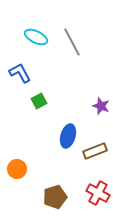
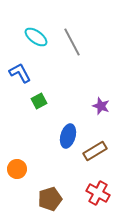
cyan ellipse: rotated 10 degrees clockwise
brown rectangle: rotated 10 degrees counterclockwise
brown pentagon: moved 5 px left, 2 px down
